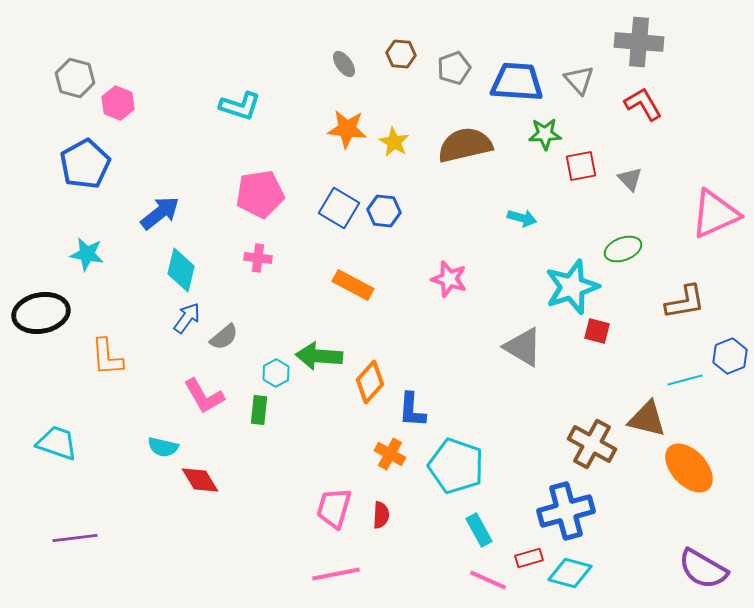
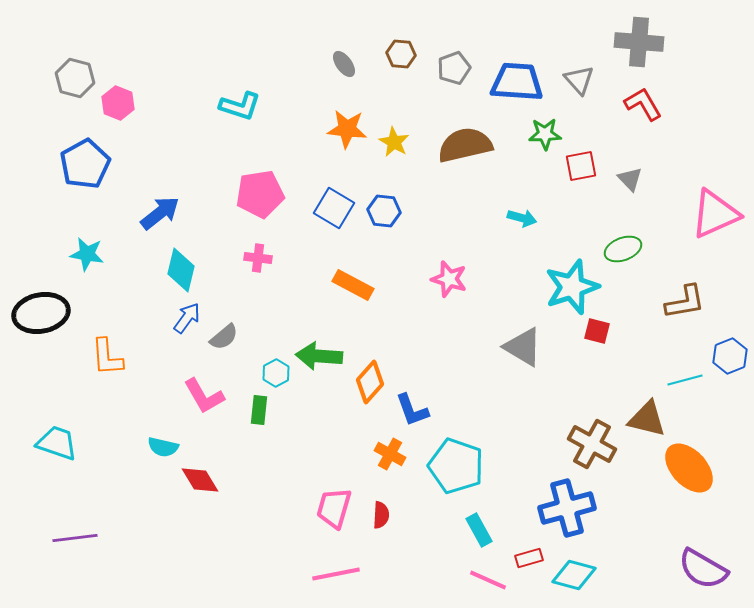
blue square at (339, 208): moved 5 px left
blue L-shape at (412, 410): rotated 24 degrees counterclockwise
blue cross at (566, 511): moved 1 px right, 3 px up
cyan diamond at (570, 573): moved 4 px right, 2 px down
